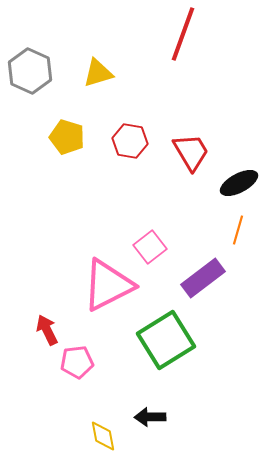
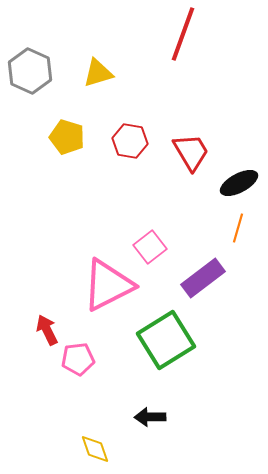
orange line: moved 2 px up
pink pentagon: moved 1 px right, 3 px up
yellow diamond: moved 8 px left, 13 px down; rotated 8 degrees counterclockwise
